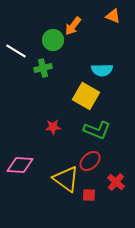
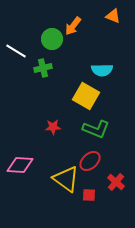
green circle: moved 1 px left, 1 px up
green L-shape: moved 1 px left, 1 px up
